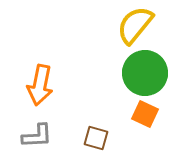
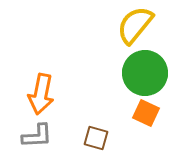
orange arrow: moved 1 px right, 9 px down
orange square: moved 1 px right, 1 px up
